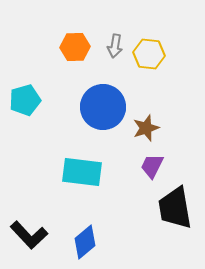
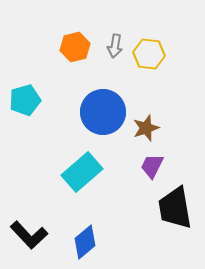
orange hexagon: rotated 12 degrees counterclockwise
blue circle: moved 5 px down
cyan rectangle: rotated 48 degrees counterclockwise
